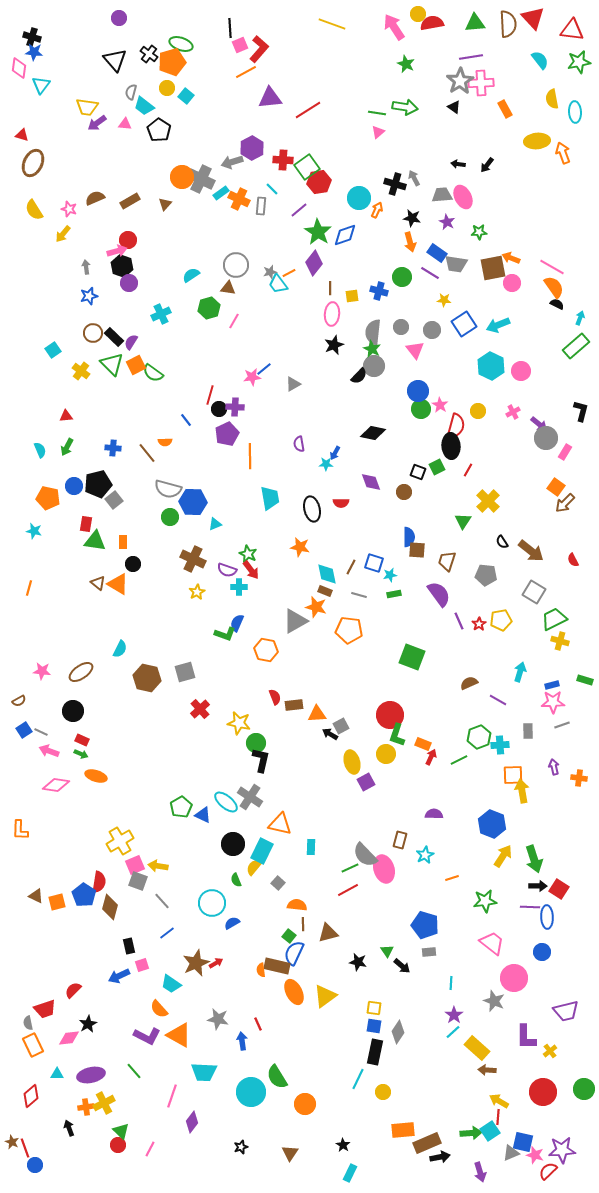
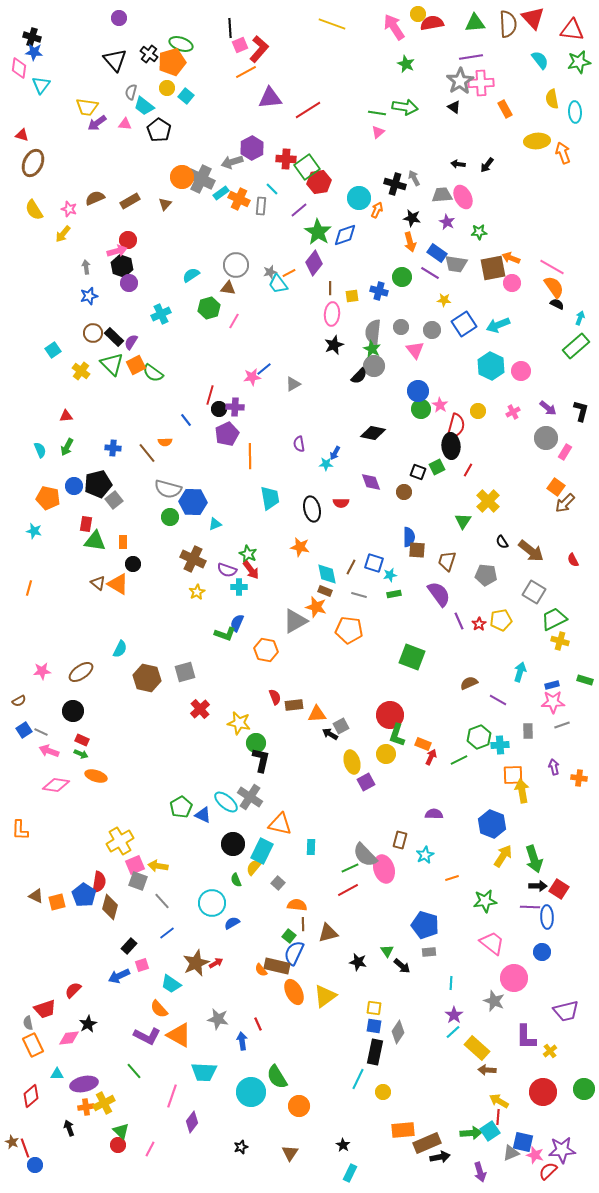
red cross at (283, 160): moved 3 px right, 1 px up
purple arrow at (539, 424): moved 9 px right, 16 px up
pink star at (42, 671): rotated 12 degrees counterclockwise
black rectangle at (129, 946): rotated 56 degrees clockwise
orange semicircle at (261, 970): rotated 32 degrees counterclockwise
purple ellipse at (91, 1075): moved 7 px left, 9 px down
orange circle at (305, 1104): moved 6 px left, 2 px down
